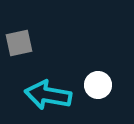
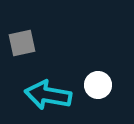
gray square: moved 3 px right
